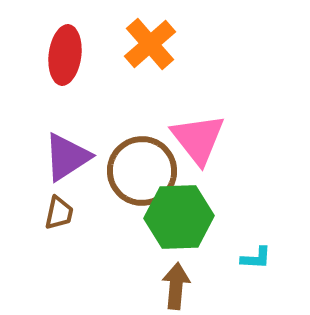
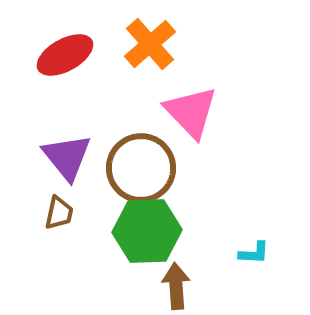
red ellipse: rotated 54 degrees clockwise
pink triangle: moved 7 px left, 27 px up; rotated 6 degrees counterclockwise
purple triangle: rotated 36 degrees counterclockwise
brown circle: moved 1 px left, 3 px up
green hexagon: moved 32 px left, 14 px down
cyan L-shape: moved 2 px left, 5 px up
brown arrow: rotated 9 degrees counterclockwise
